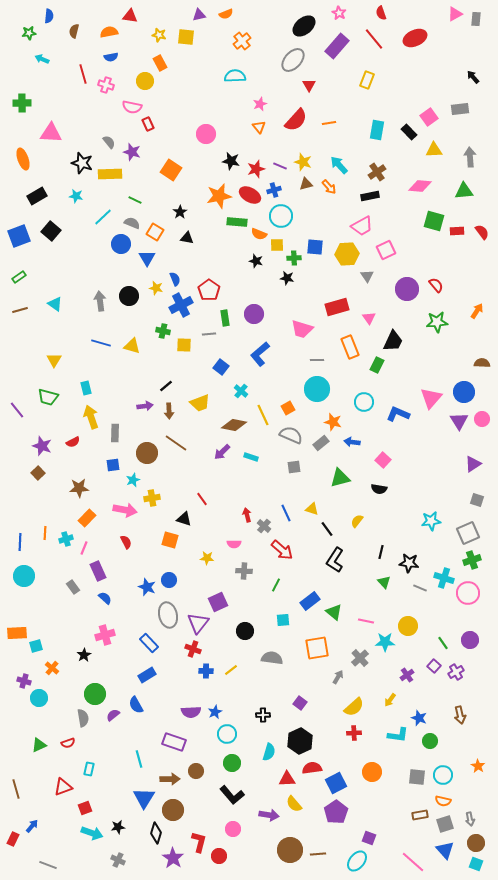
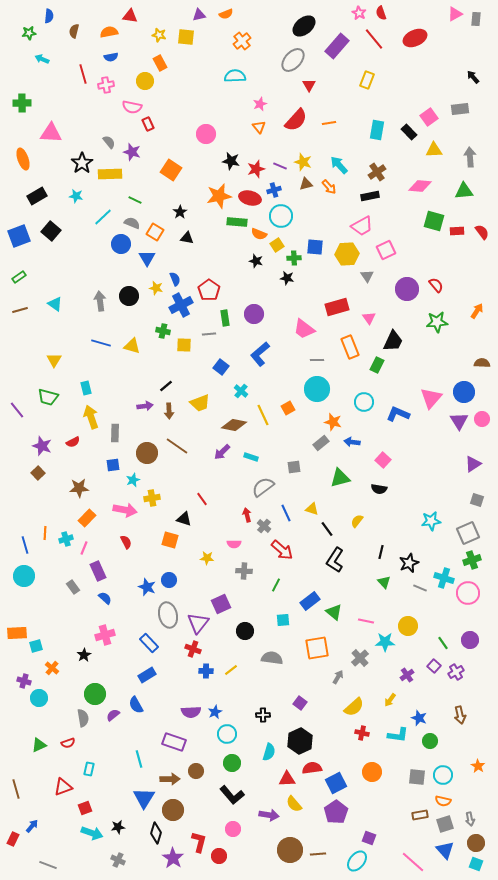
pink star at (339, 13): moved 20 px right
pink cross at (106, 85): rotated 28 degrees counterclockwise
black star at (82, 163): rotated 20 degrees clockwise
red ellipse at (250, 195): moved 3 px down; rotated 15 degrees counterclockwise
yellow square at (277, 245): rotated 32 degrees counterclockwise
pink trapezoid at (302, 329): moved 2 px right; rotated 20 degrees clockwise
gray semicircle at (291, 435): moved 28 px left, 52 px down; rotated 60 degrees counterclockwise
brown line at (176, 443): moved 1 px right, 3 px down
blue line at (20, 542): moved 5 px right, 3 px down; rotated 18 degrees counterclockwise
black star at (409, 563): rotated 30 degrees counterclockwise
purple square at (218, 602): moved 3 px right, 2 px down
red cross at (354, 733): moved 8 px right; rotated 16 degrees clockwise
